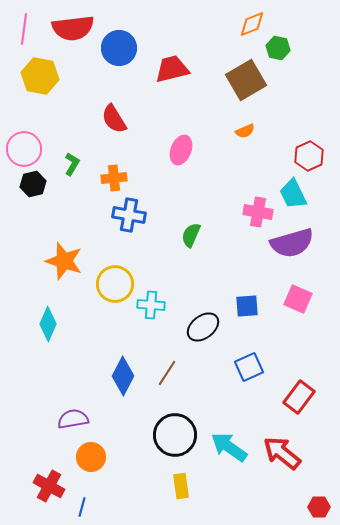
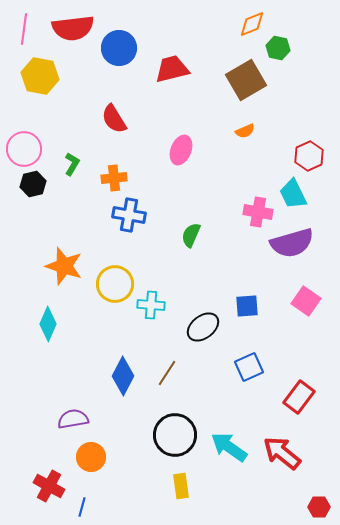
orange star at (64, 261): moved 5 px down
pink square at (298, 299): moved 8 px right, 2 px down; rotated 12 degrees clockwise
